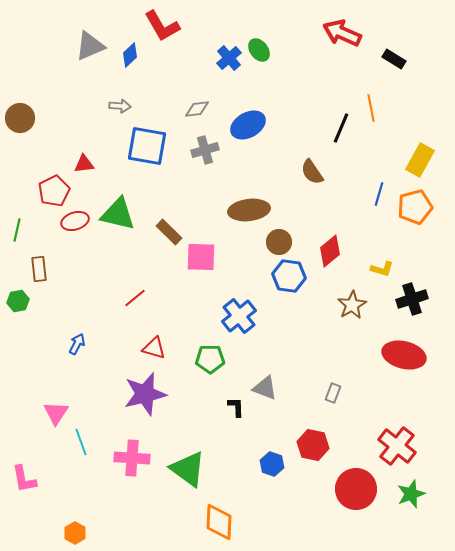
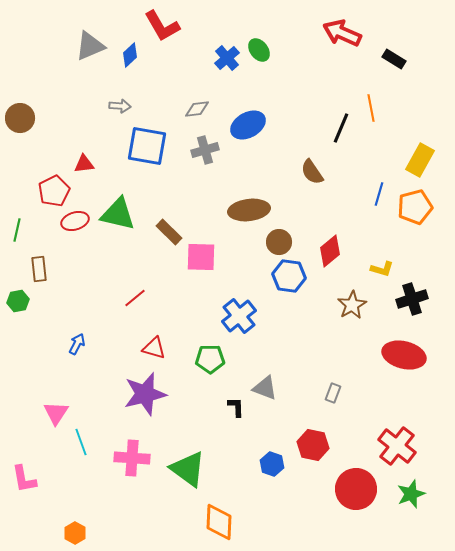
blue cross at (229, 58): moved 2 px left
